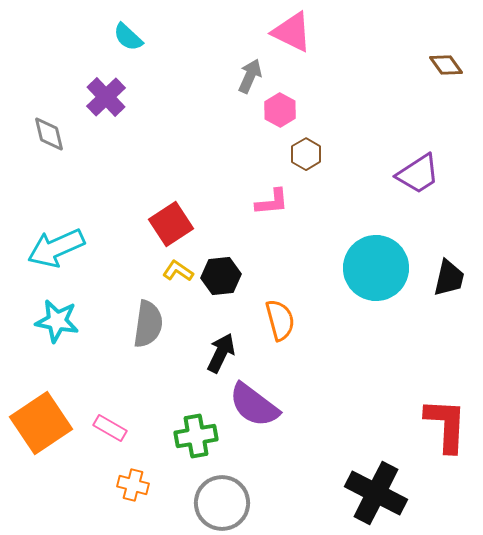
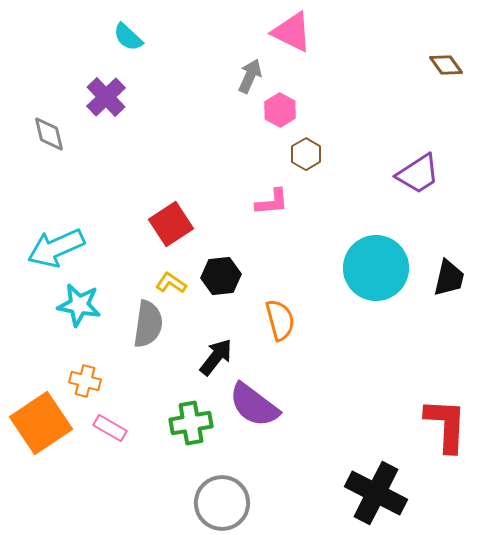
yellow L-shape: moved 7 px left, 12 px down
cyan star: moved 22 px right, 16 px up
black arrow: moved 5 px left, 4 px down; rotated 12 degrees clockwise
green cross: moved 5 px left, 13 px up
orange cross: moved 48 px left, 104 px up
